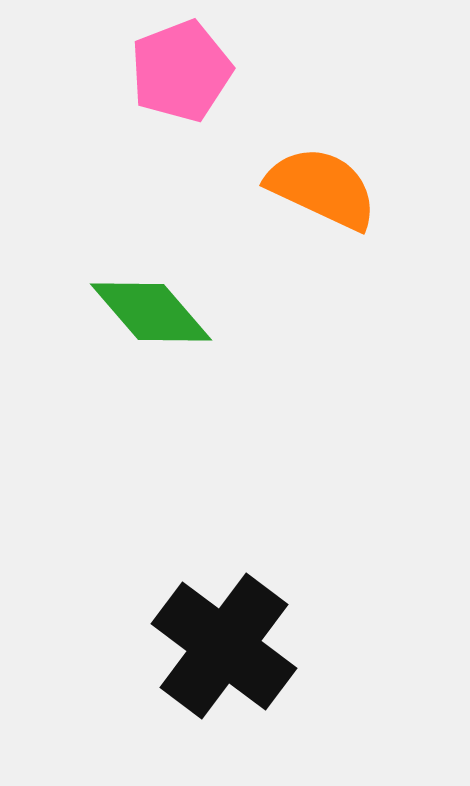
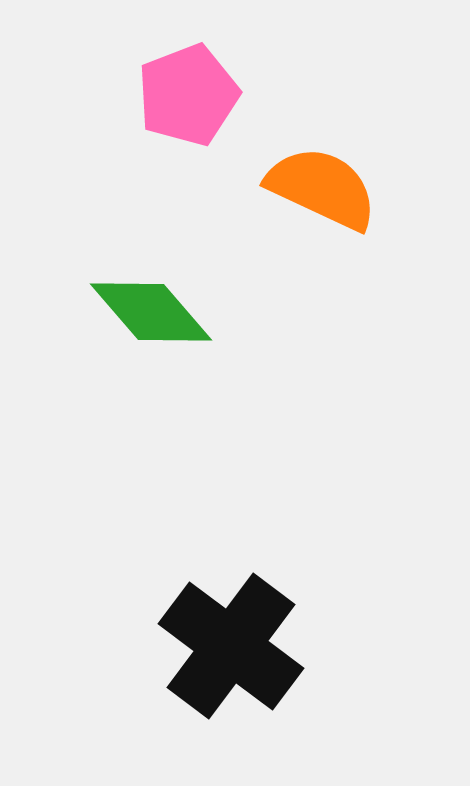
pink pentagon: moved 7 px right, 24 px down
black cross: moved 7 px right
